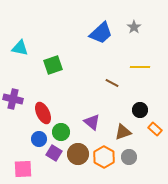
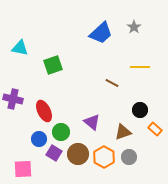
red ellipse: moved 1 px right, 2 px up
